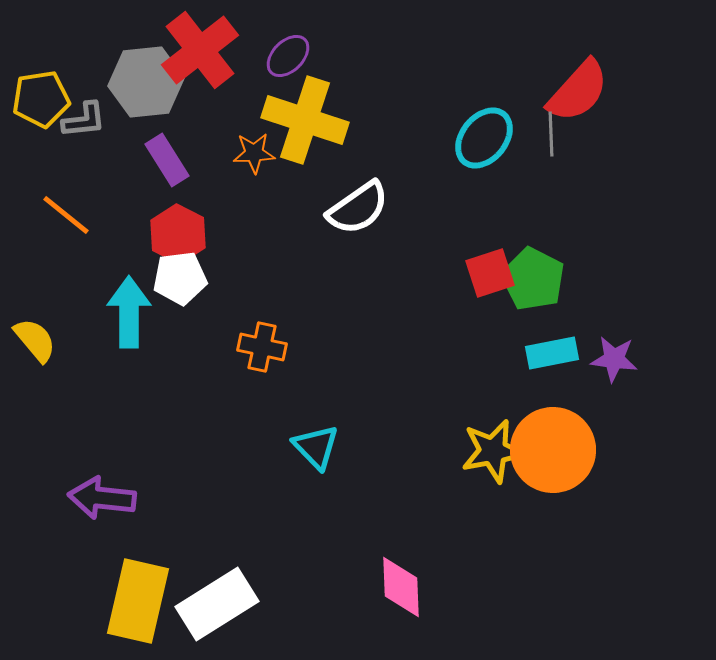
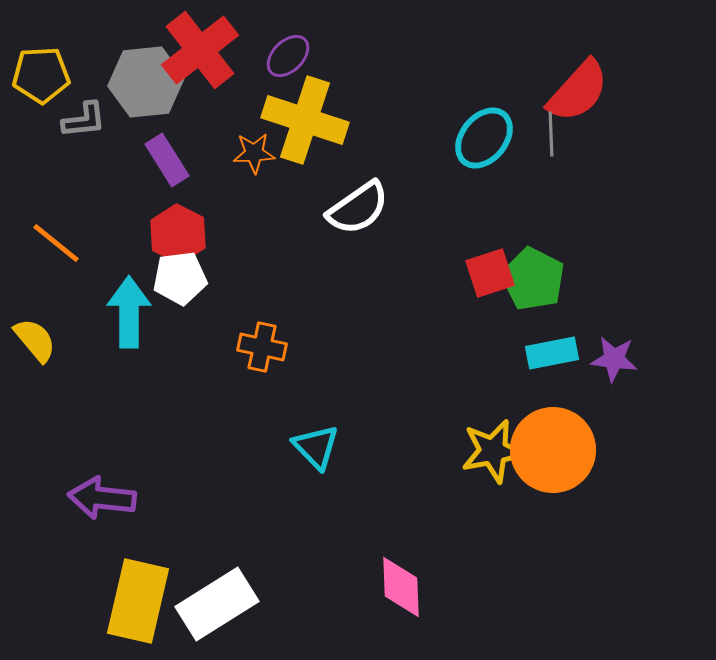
yellow pentagon: moved 24 px up; rotated 6 degrees clockwise
orange line: moved 10 px left, 28 px down
